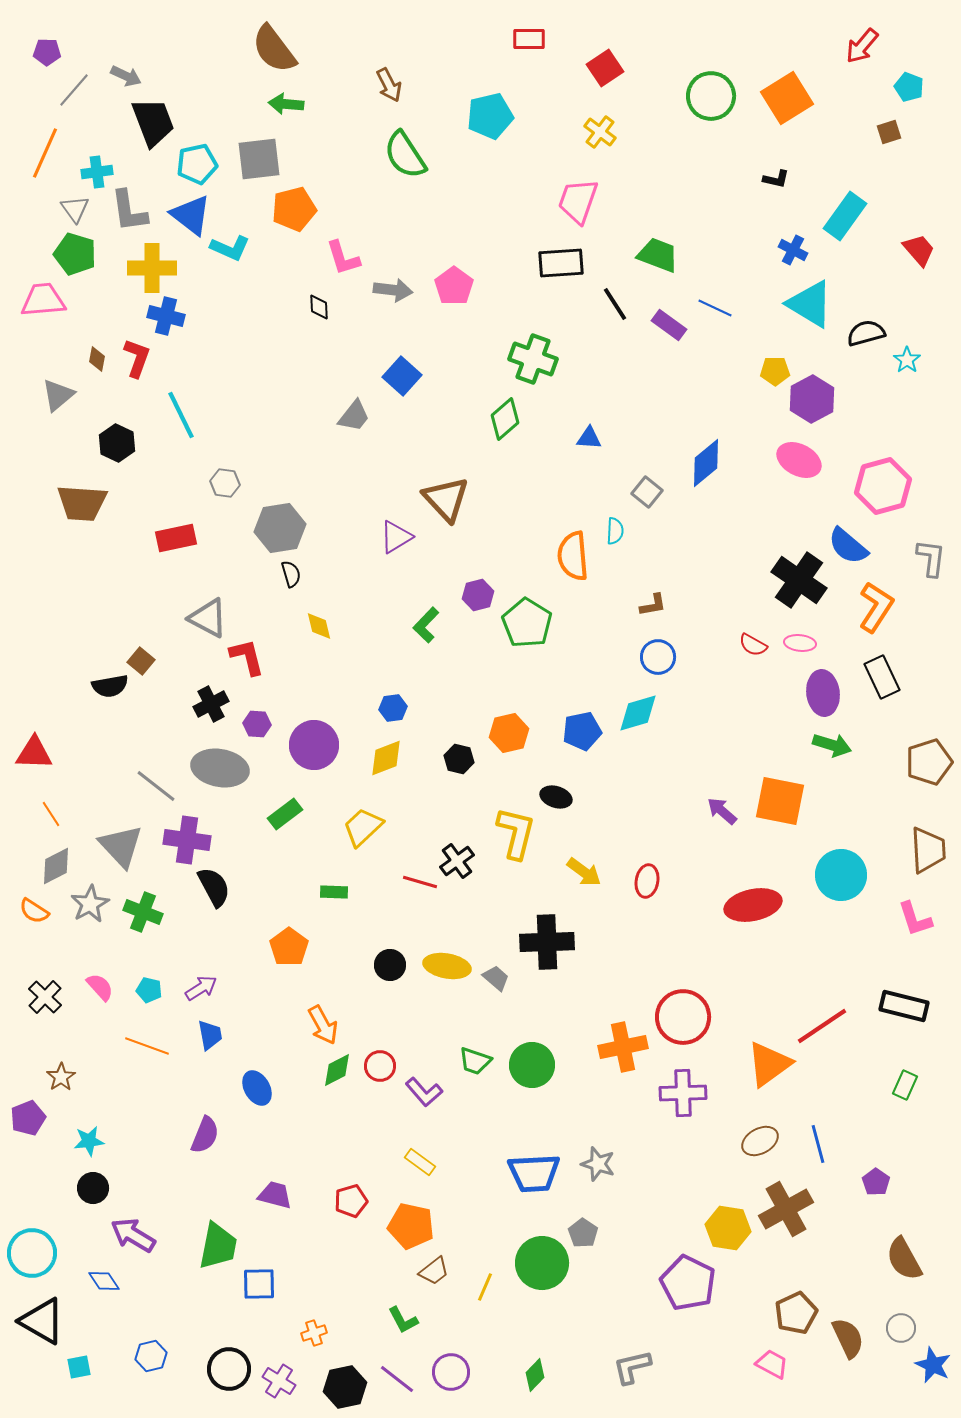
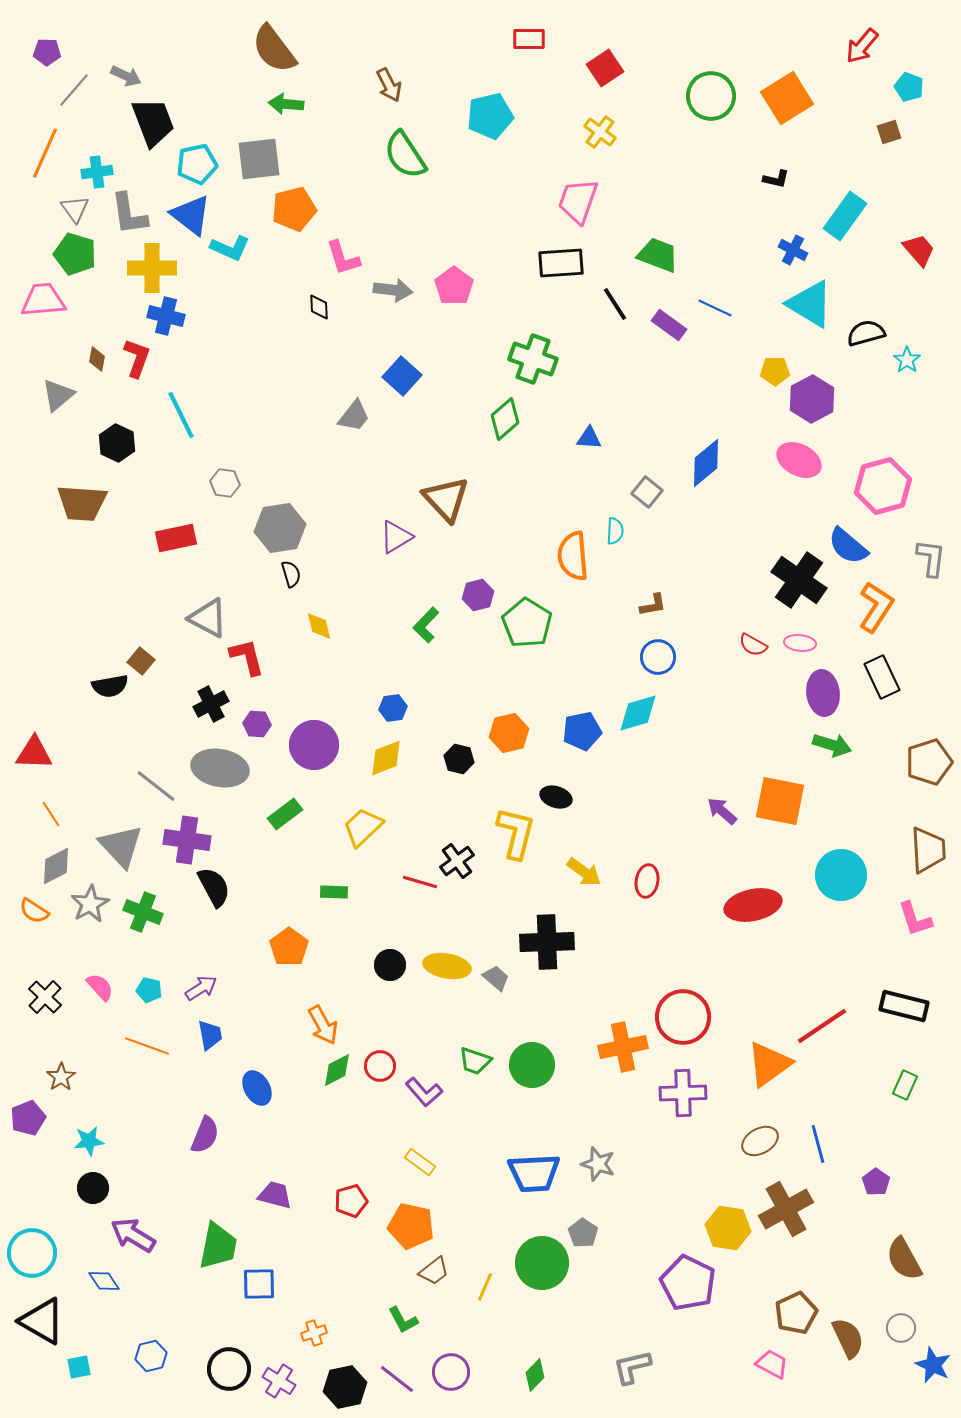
gray L-shape at (129, 211): moved 3 px down
